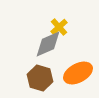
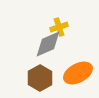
yellow cross: rotated 24 degrees clockwise
brown hexagon: rotated 15 degrees clockwise
